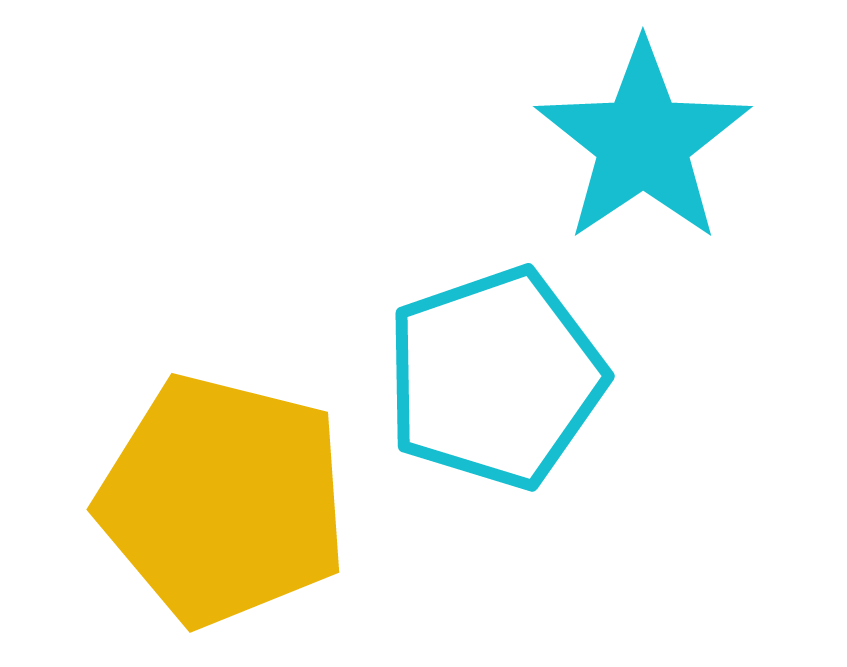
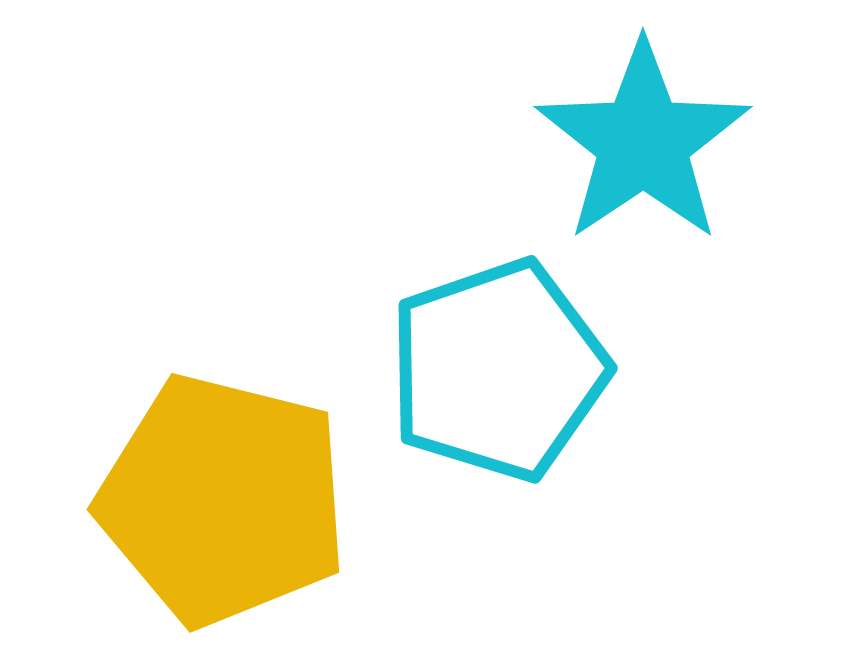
cyan pentagon: moved 3 px right, 8 px up
